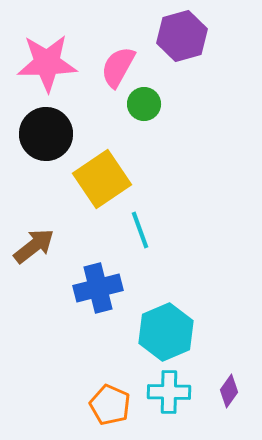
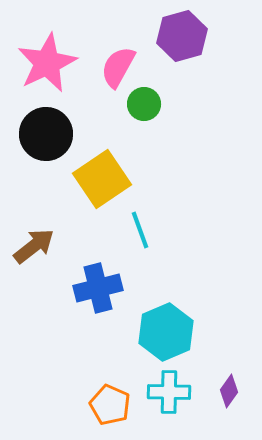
pink star: rotated 24 degrees counterclockwise
